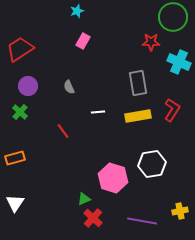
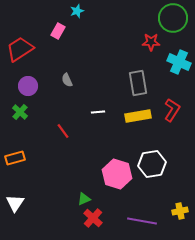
green circle: moved 1 px down
pink rectangle: moved 25 px left, 10 px up
gray semicircle: moved 2 px left, 7 px up
pink hexagon: moved 4 px right, 4 px up
